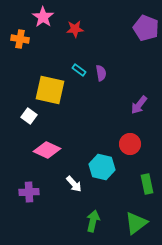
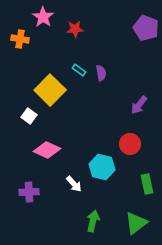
yellow square: rotated 32 degrees clockwise
